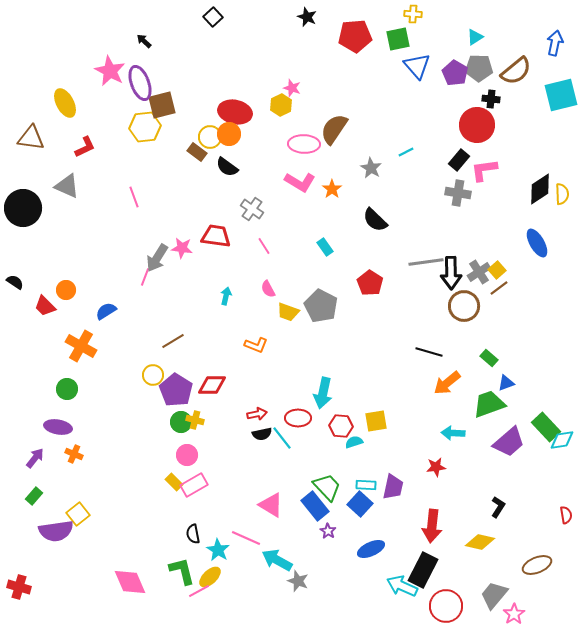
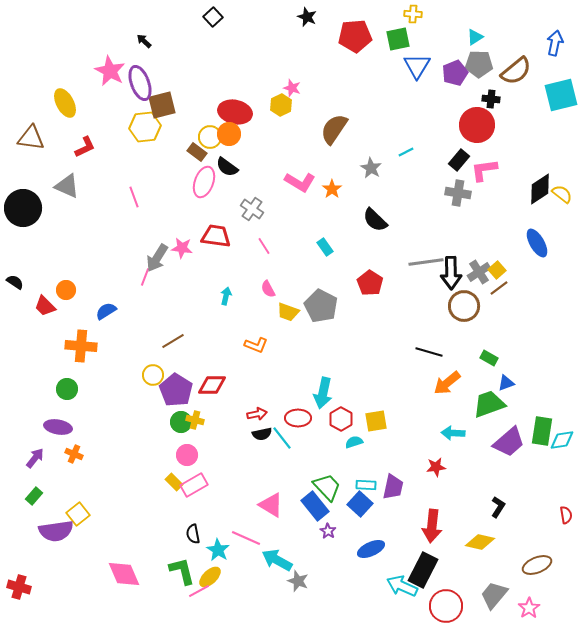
blue triangle at (417, 66): rotated 12 degrees clockwise
gray pentagon at (479, 68): moved 4 px up
purple pentagon at (455, 73): rotated 20 degrees clockwise
pink ellipse at (304, 144): moved 100 px left, 38 px down; rotated 72 degrees counterclockwise
yellow semicircle at (562, 194): rotated 50 degrees counterclockwise
orange cross at (81, 346): rotated 24 degrees counterclockwise
green rectangle at (489, 358): rotated 12 degrees counterclockwise
red hexagon at (341, 426): moved 7 px up; rotated 25 degrees clockwise
green rectangle at (546, 427): moved 4 px left, 4 px down; rotated 52 degrees clockwise
pink diamond at (130, 582): moved 6 px left, 8 px up
pink star at (514, 614): moved 15 px right, 6 px up
